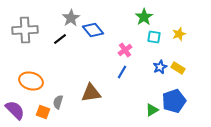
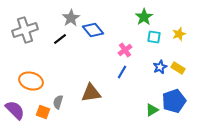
gray cross: rotated 15 degrees counterclockwise
